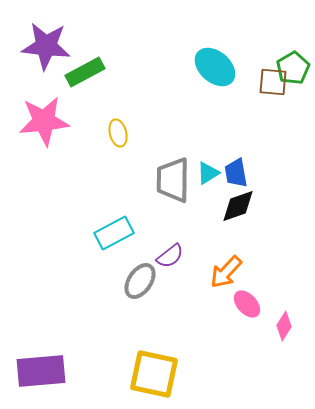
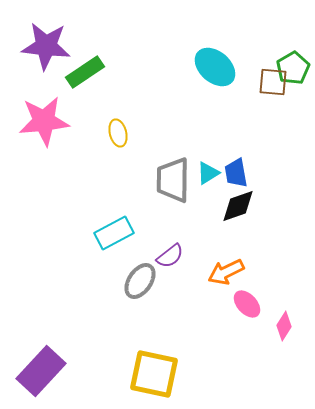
green rectangle: rotated 6 degrees counterclockwise
orange arrow: rotated 21 degrees clockwise
purple rectangle: rotated 42 degrees counterclockwise
